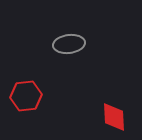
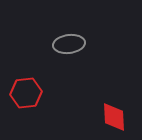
red hexagon: moved 3 px up
